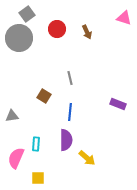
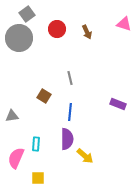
pink triangle: moved 6 px down
purple semicircle: moved 1 px right, 1 px up
yellow arrow: moved 2 px left, 2 px up
